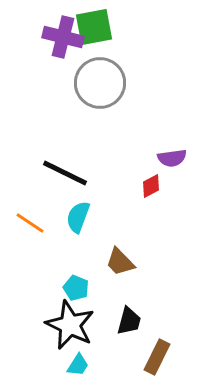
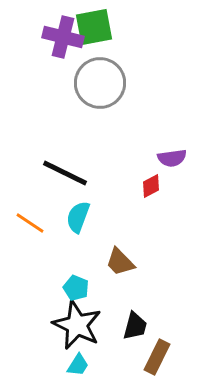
black trapezoid: moved 6 px right, 5 px down
black star: moved 7 px right
